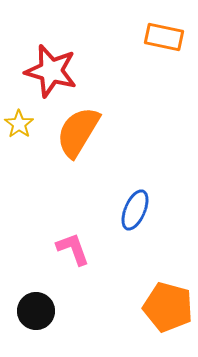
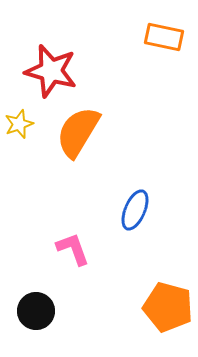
yellow star: rotated 16 degrees clockwise
